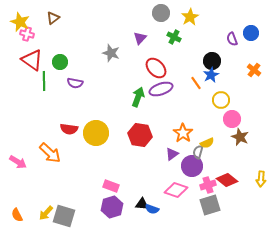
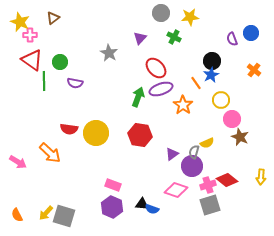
yellow star at (190, 17): rotated 24 degrees clockwise
pink cross at (27, 34): moved 3 px right, 1 px down; rotated 16 degrees counterclockwise
gray star at (111, 53): moved 2 px left; rotated 12 degrees clockwise
orange star at (183, 133): moved 28 px up
gray semicircle at (198, 152): moved 4 px left
yellow arrow at (261, 179): moved 2 px up
pink rectangle at (111, 186): moved 2 px right, 1 px up
purple hexagon at (112, 207): rotated 20 degrees counterclockwise
